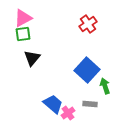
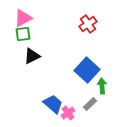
black triangle: moved 2 px up; rotated 24 degrees clockwise
green arrow: moved 3 px left; rotated 14 degrees clockwise
gray rectangle: rotated 48 degrees counterclockwise
